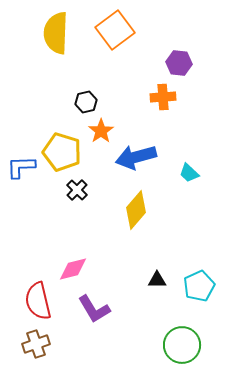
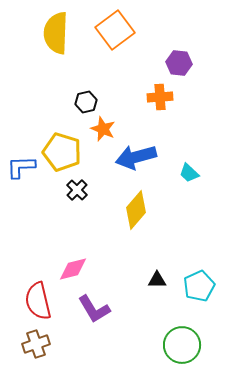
orange cross: moved 3 px left
orange star: moved 2 px right, 2 px up; rotated 15 degrees counterclockwise
